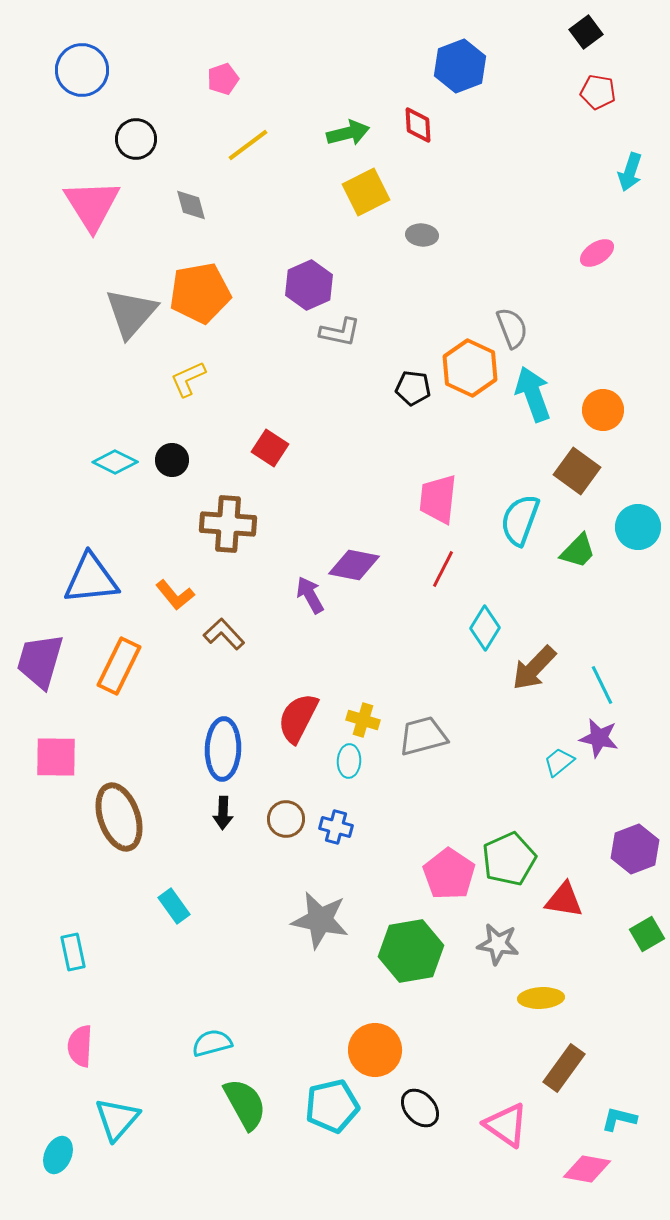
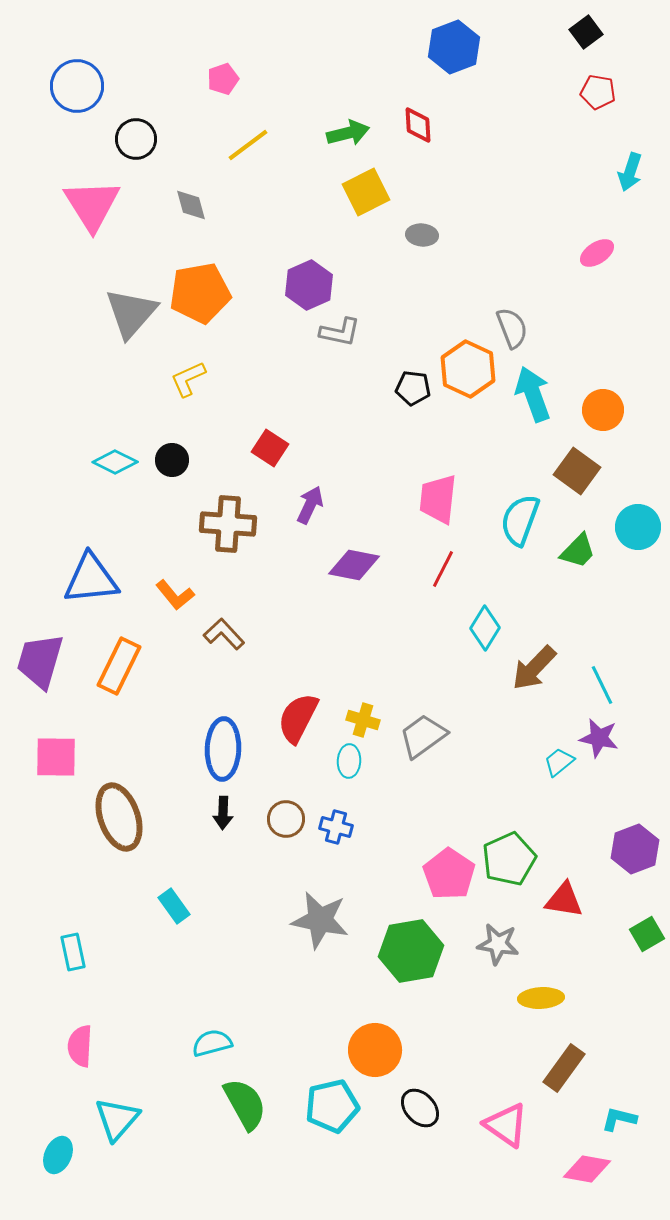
blue hexagon at (460, 66): moved 6 px left, 19 px up
blue circle at (82, 70): moved 5 px left, 16 px down
orange hexagon at (470, 368): moved 2 px left, 1 px down
purple arrow at (310, 595): moved 90 px up; rotated 54 degrees clockwise
gray trapezoid at (423, 736): rotated 21 degrees counterclockwise
